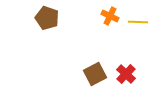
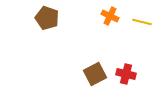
yellow line: moved 4 px right; rotated 12 degrees clockwise
red cross: rotated 30 degrees counterclockwise
